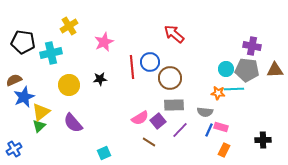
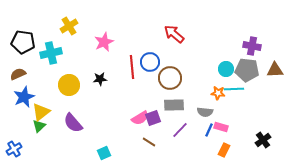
brown semicircle: moved 4 px right, 6 px up
purple square: moved 5 px left, 3 px up; rotated 21 degrees clockwise
black cross: rotated 35 degrees counterclockwise
